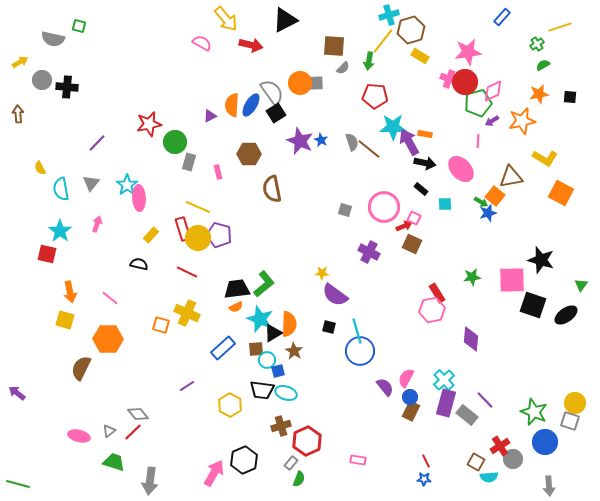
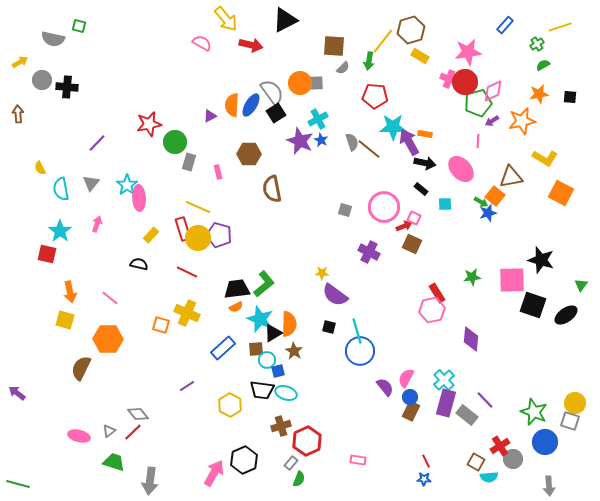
cyan cross at (389, 15): moved 71 px left, 104 px down; rotated 12 degrees counterclockwise
blue rectangle at (502, 17): moved 3 px right, 8 px down
